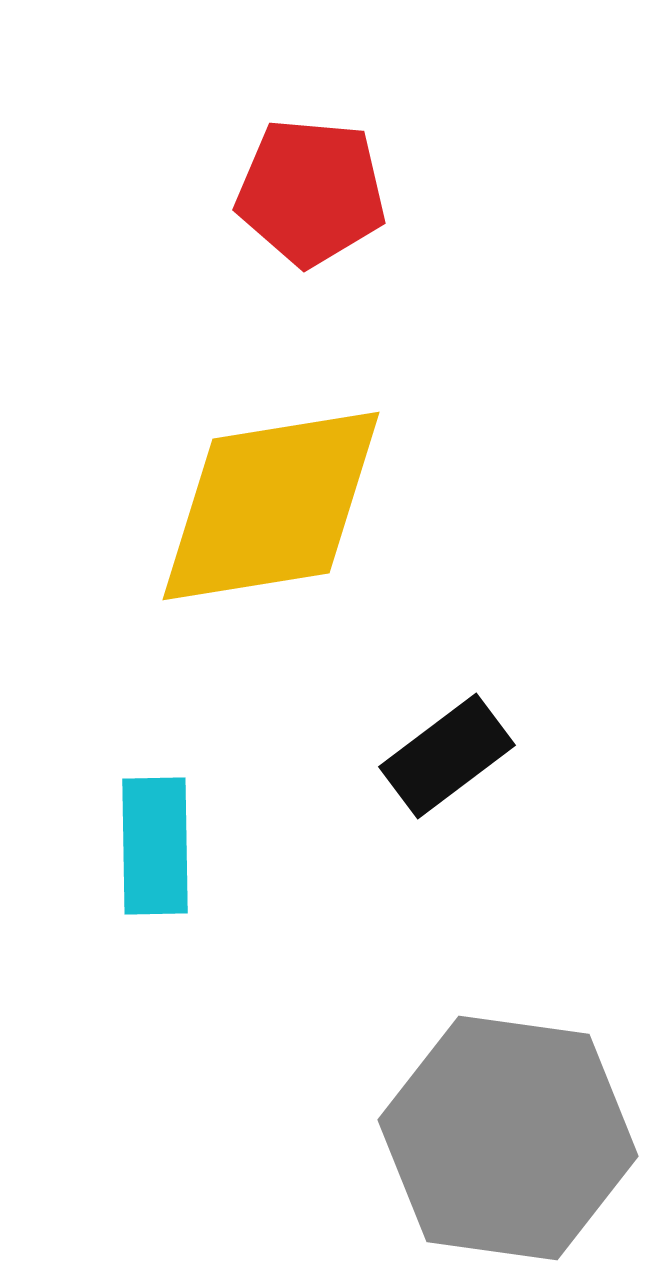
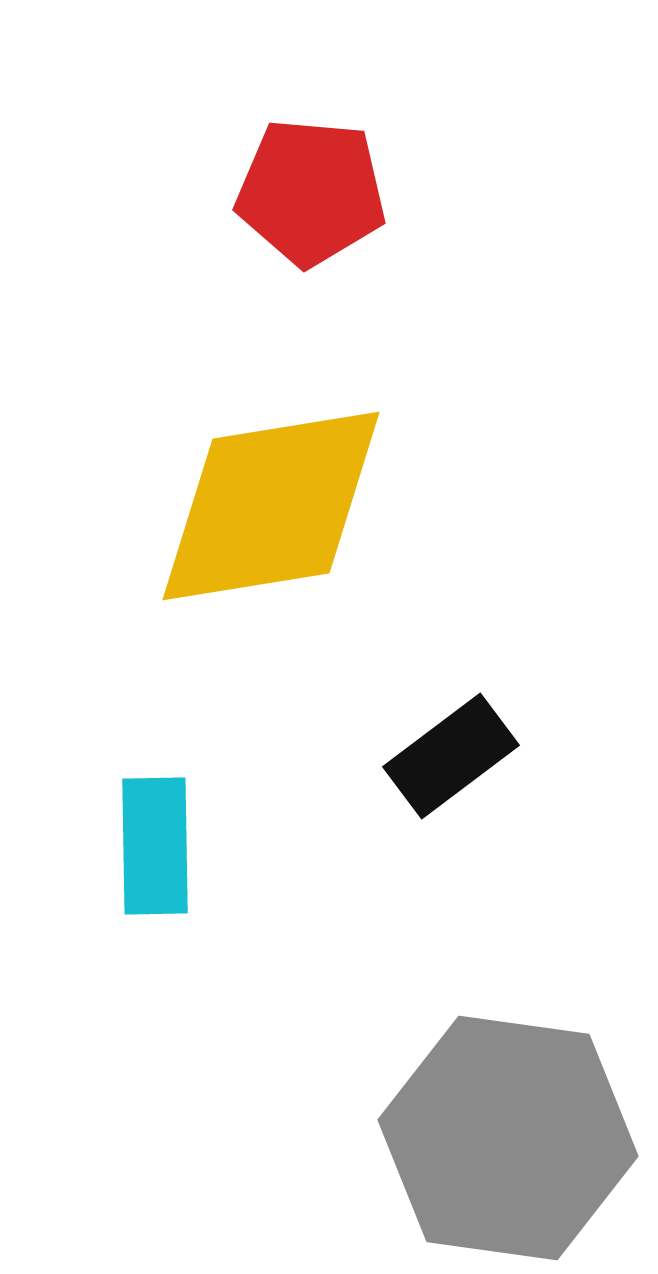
black rectangle: moved 4 px right
